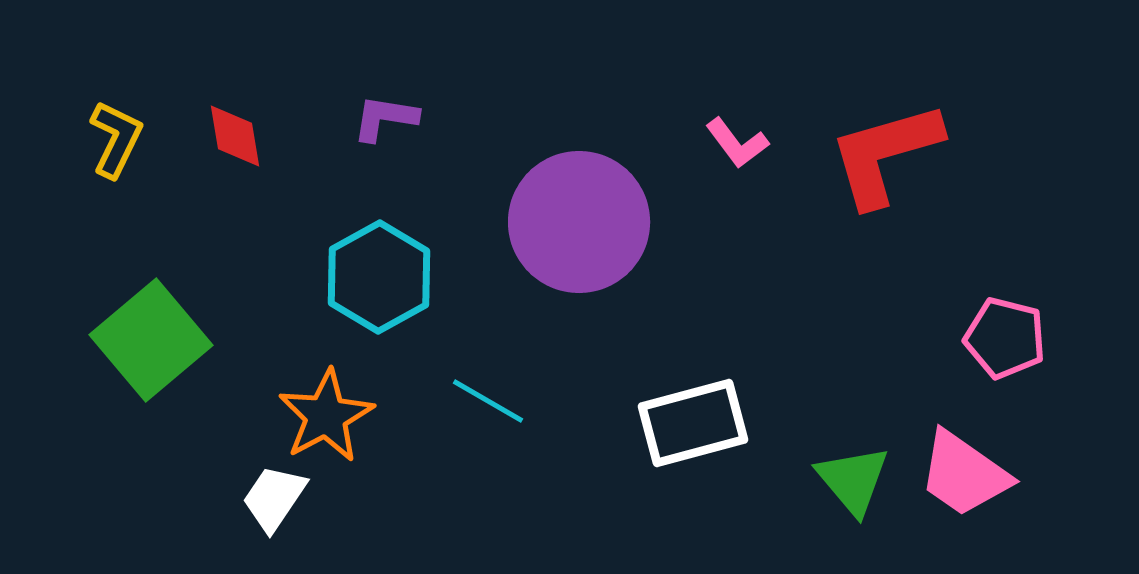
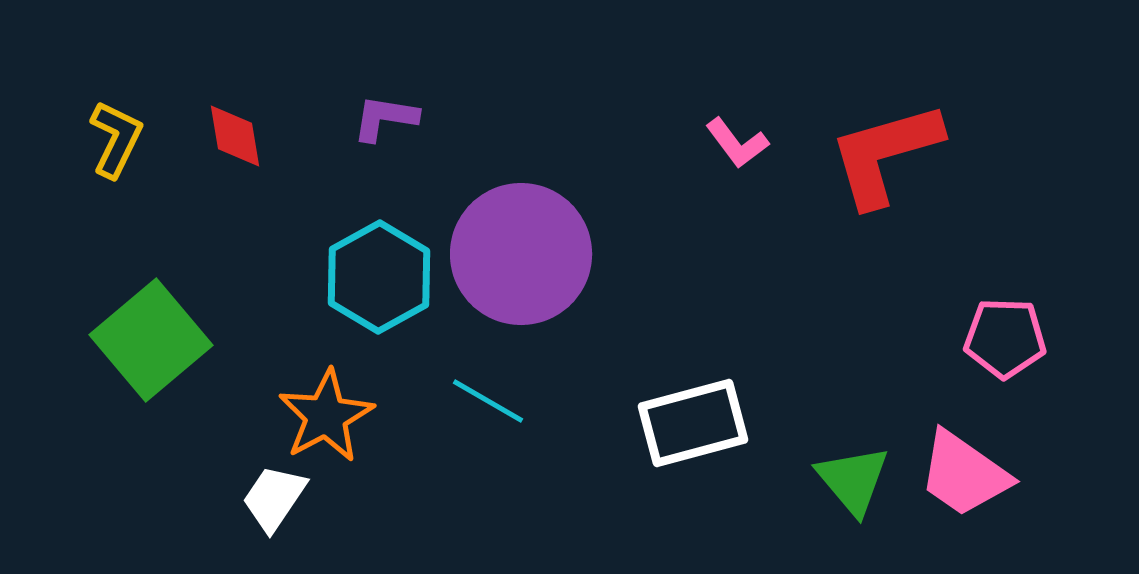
purple circle: moved 58 px left, 32 px down
pink pentagon: rotated 12 degrees counterclockwise
